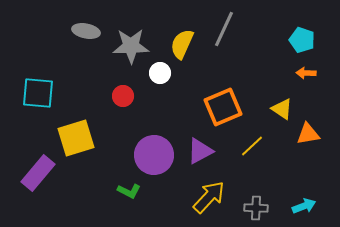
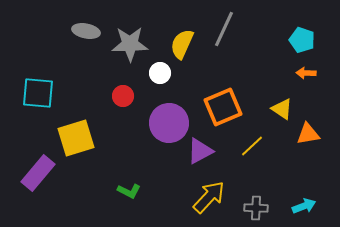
gray star: moved 1 px left, 2 px up
purple circle: moved 15 px right, 32 px up
